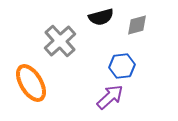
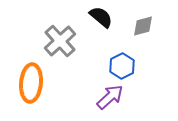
black semicircle: rotated 125 degrees counterclockwise
gray diamond: moved 6 px right, 1 px down
blue hexagon: rotated 20 degrees counterclockwise
orange ellipse: rotated 36 degrees clockwise
